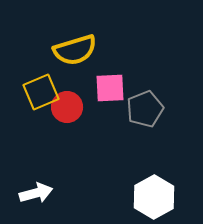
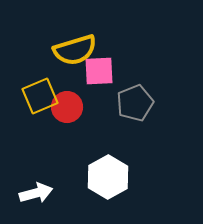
pink square: moved 11 px left, 17 px up
yellow square: moved 1 px left, 4 px down
gray pentagon: moved 10 px left, 6 px up
white hexagon: moved 46 px left, 20 px up
